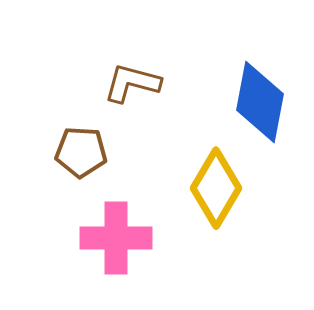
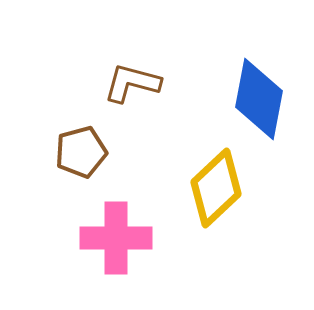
blue diamond: moved 1 px left, 3 px up
brown pentagon: rotated 18 degrees counterclockwise
yellow diamond: rotated 16 degrees clockwise
